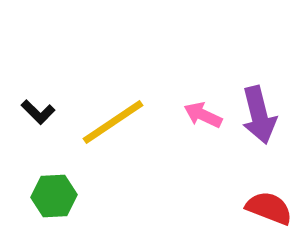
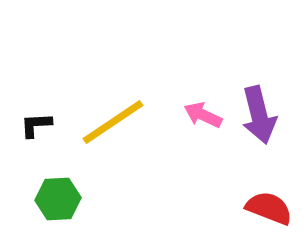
black L-shape: moved 2 px left, 13 px down; rotated 132 degrees clockwise
green hexagon: moved 4 px right, 3 px down
